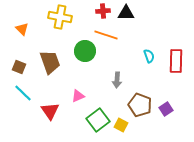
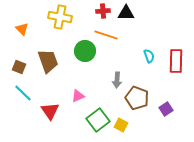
brown trapezoid: moved 2 px left, 1 px up
brown pentagon: moved 3 px left, 7 px up
